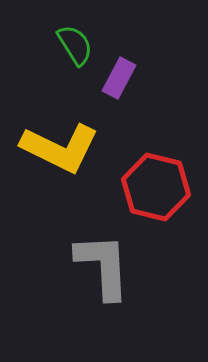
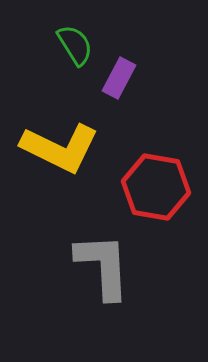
red hexagon: rotated 4 degrees counterclockwise
